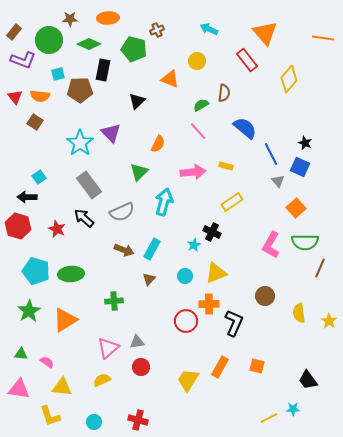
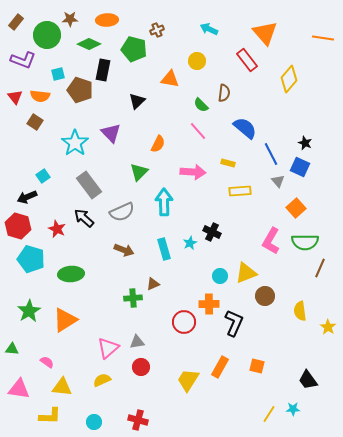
orange ellipse at (108, 18): moved 1 px left, 2 px down
brown rectangle at (14, 32): moved 2 px right, 10 px up
green circle at (49, 40): moved 2 px left, 5 px up
orange triangle at (170, 79): rotated 12 degrees counterclockwise
brown pentagon at (80, 90): rotated 20 degrees clockwise
green semicircle at (201, 105): rotated 105 degrees counterclockwise
cyan star at (80, 143): moved 5 px left
yellow rectangle at (226, 166): moved 2 px right, 3 px up
pink arrow at (193, 172): rotated 10 degrees clockwise
cyan square at (39, 177): moved 4 px right, 1 px up
black arrow at (27, 197): rotated 24 degrees counterclockwise
cyan arrow at (164, 202): rotated 16 degrees counterclockwise
yellow rectangle at (232, 202): moved 8 px right, 11 px up; rotated 30 degrees clockwise
cyan star at (194, 245): moved 4 px left, 2 px up
pink L-shape at (271, 245): moved 4 px up
cyan rectangle at (152, 249): moved 12 px right; rotated 45 degrees counterclockwise
cyan pentagon at (36, 271): moved 5 px left, 12 px up
yellow triangle at (216, 273): moved 30 px right
cyan circle at (185, 276): moved 35 px right
brown triangle at (149, 279): moved 4 px right, 5 px down; rotated 24 degrees clockwise
green cross at (114, 301): moved 19 px right, 3 px up
yellow semicircle at (299, 313): moved 1 px right, 2 px up
red circle at (186, 321): moved 2 px left, 1 px down
yellow star at (329, 321): moved 1 px left, 6 px down
green triangle at (21, 354): moved 9 px left, 5 px up
yellow L-shape at (50, 416): rotated 70 degrees counterclockwise
yellow line at (269, 418): moved 4 px up; rotated 30 degrees counterclockwise
